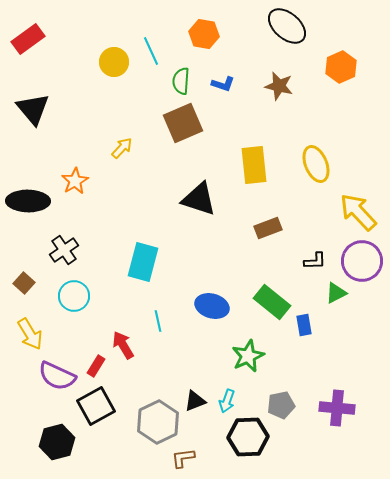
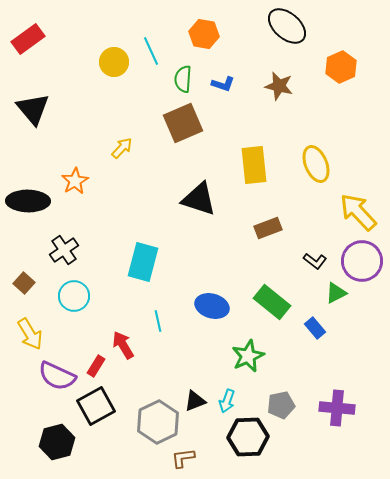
green semicircle at (181, 81): moved 2 px right, 2 px up
black L-shape at (315, 261): rotated 40 degrees clockwise
blue rectangle at (304, 325): moved 11 px right, 3 px down; rotated 30 degrees counterclockwise
